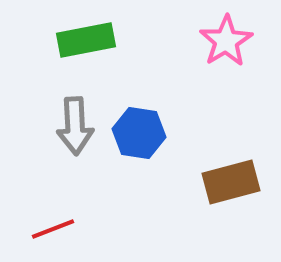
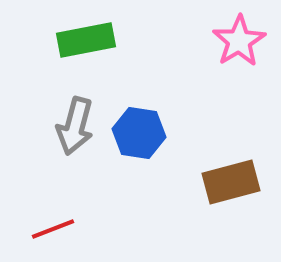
pink star: moved 13 px right
gray arrow: rotated 18 degrees clockwise
